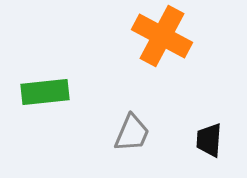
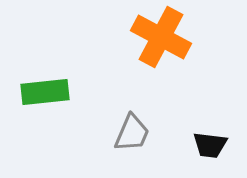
orange cross: moved 1 px left, 1 px down
black trapezoid: moved 1 px right, 5 px down; rotated 87 degrees counterclockwise
